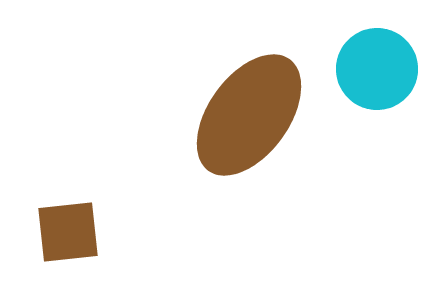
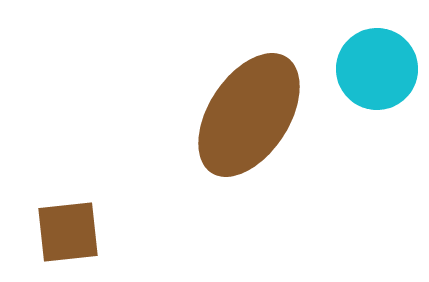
brown ellipse: rotated 3 degrees counterclockwise
